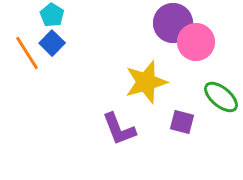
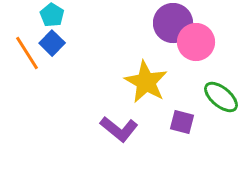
yellow star: rotated 27 degrees counterclockwise
purple L-shape: rotated 30 degrees counterclockwise
